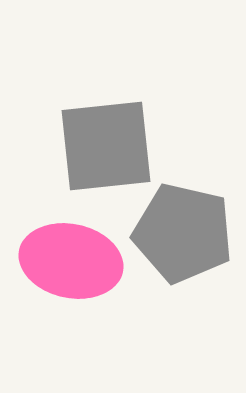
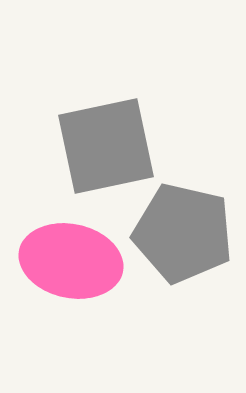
gray square: rotated 6 degrees counterclockwise
